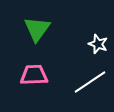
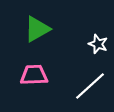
green triangle: rotated 24 degrees clockwise
white line: moved 4 px down; rotated 8 degrees counterclockwise
